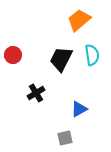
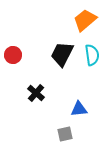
orange trapezoid: moved 6 px right
black trapezoid: moved 1 px right, 5 px up
black cross: rotated 18 degrees counterclockwise
blue triangle: rotated 24 degrees clockwise
gray square: moved 4 px up
